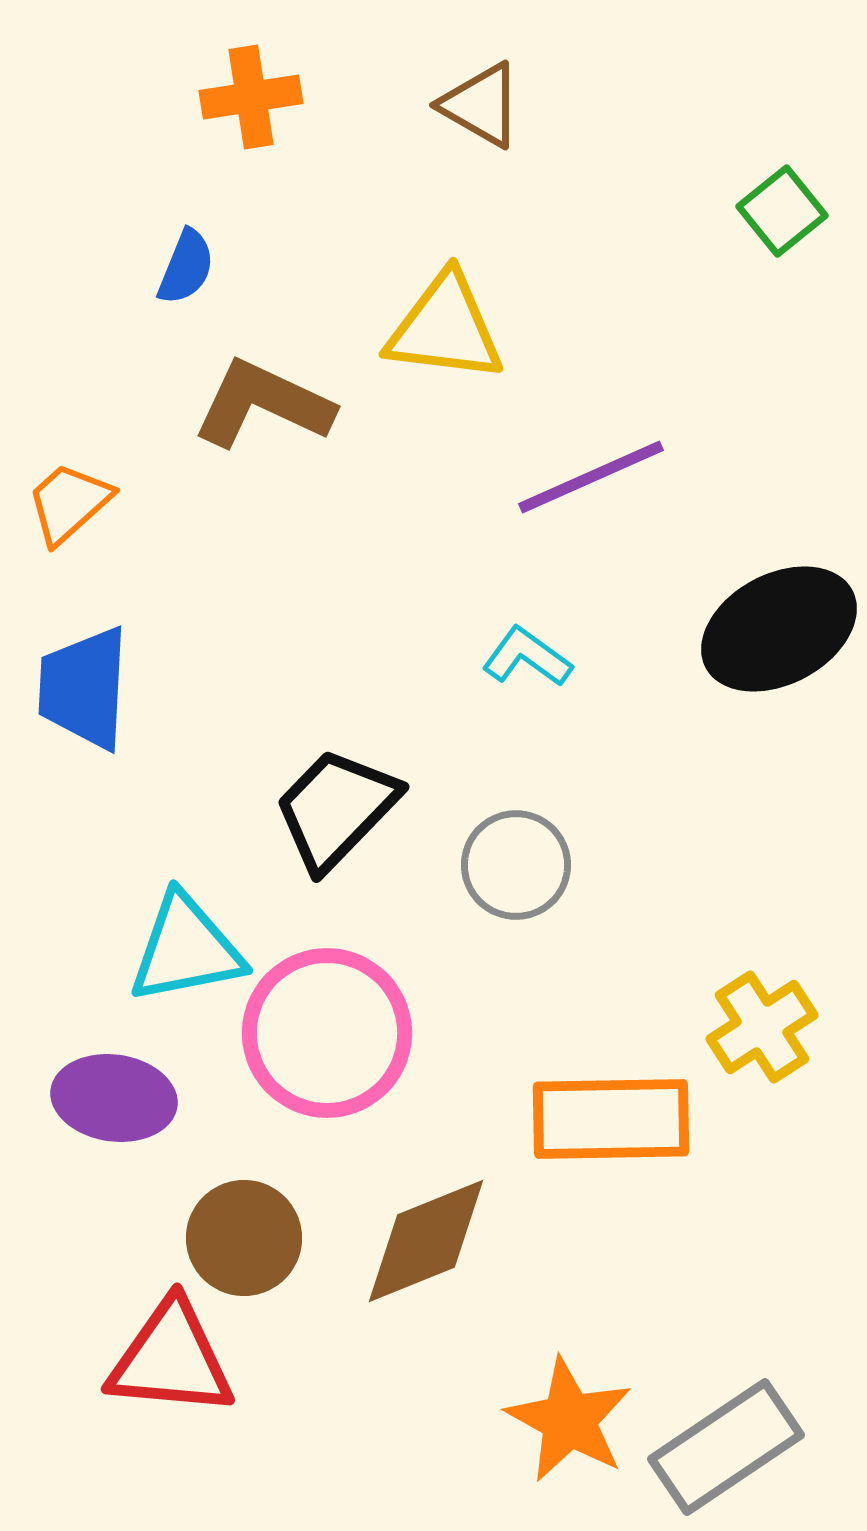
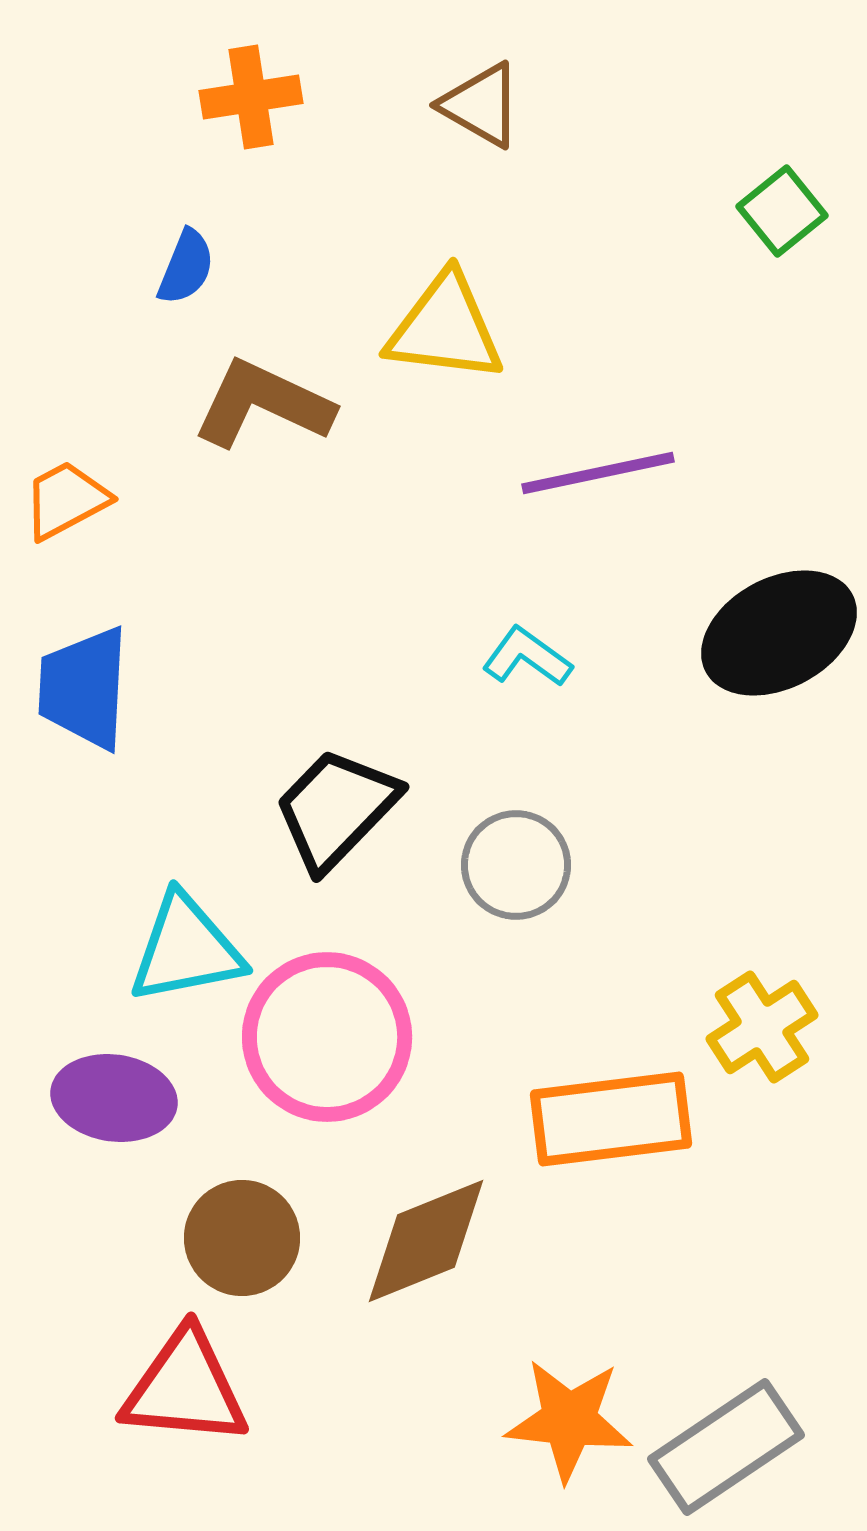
purple line: moved 7 px right, 4 px up; rotated 12 degrees clockwise
orange trapezoid: moved 3 px left, 3 px up; rotated 14 degrees clockwise
black ellipse: moved 4 px down
pink circle: moved 4 px down
orange rectangle: rotated 6 degrees counterclockwise
brown circle: moved 2 px left
red triangle: moved 14 px right, 29 px down
orange star: rotated 23 degrees counterclockwise
